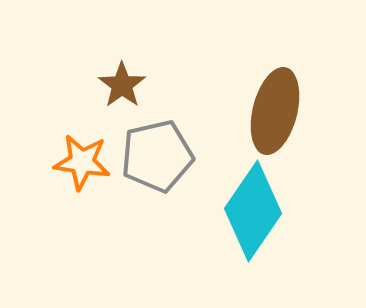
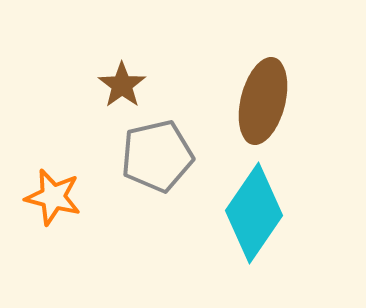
brown ellipse: moved 12 px left, 10 px up
orange star: moved 29 px left, 35 px down; rotated 6 degrees clockwise
cyan diamond: moved 1 px right, 2 px down
